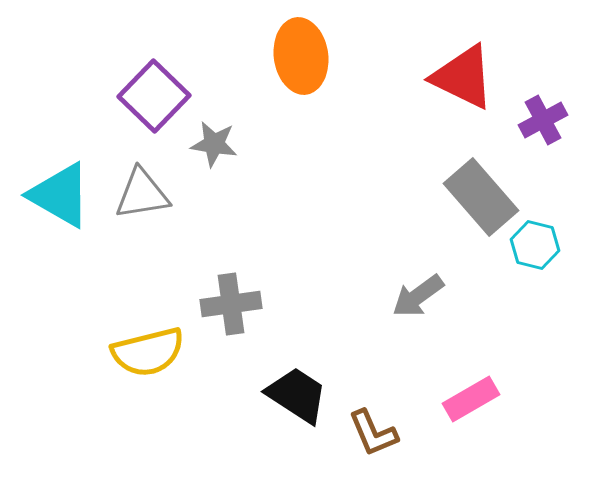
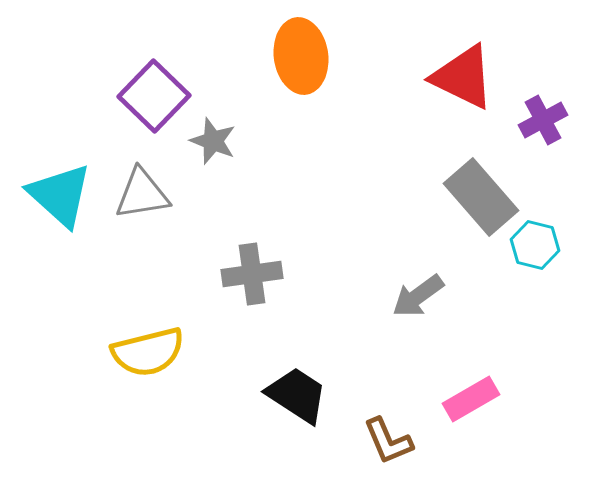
gray star: moved 1 px left, 3 px up; rotated 12 degrees clockwise
cyan triangle: rotated 12 degrees clockwise
gray cross: moved 21 px right, 30 px up
brown L-shape: moved 15 px right, 8 px down
